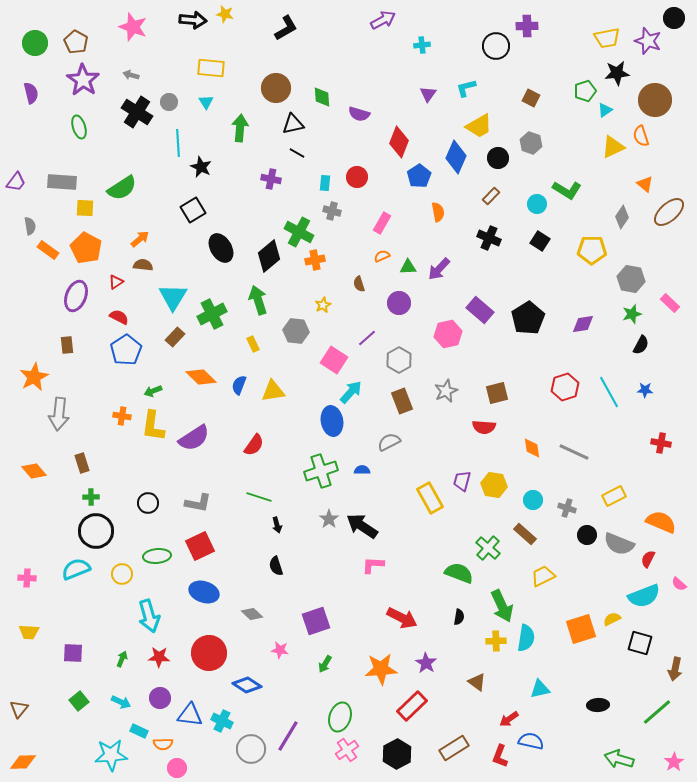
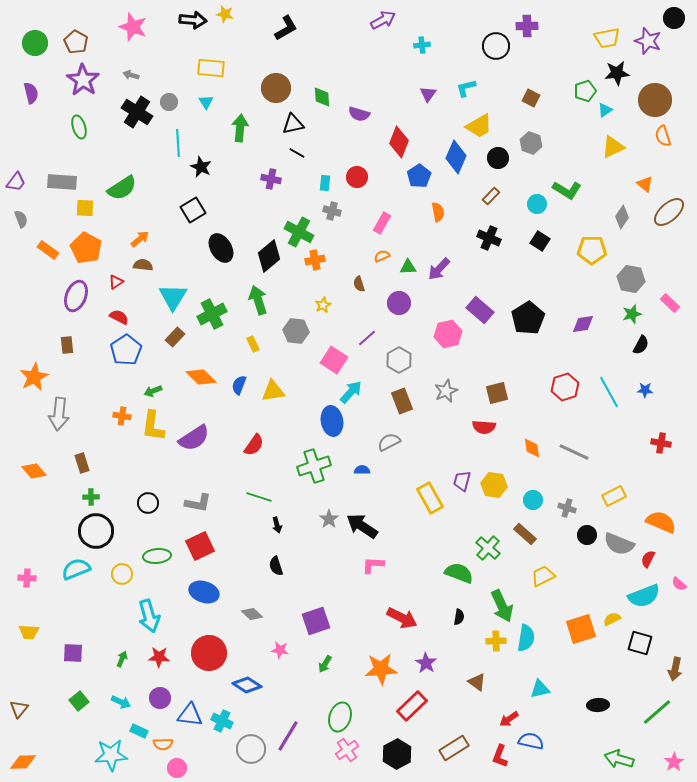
orange semicircle at (641, 136): moved 22 px right
gray semicircle at (30, 226): moved 9 px left, 7 px up; rotated 12 degrees counterclockwise
green cross at (321, 471): moved 7 px left, 5 px up
